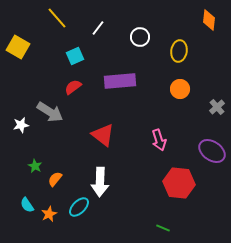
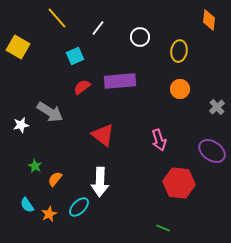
red semicircle: moved 9 px right
